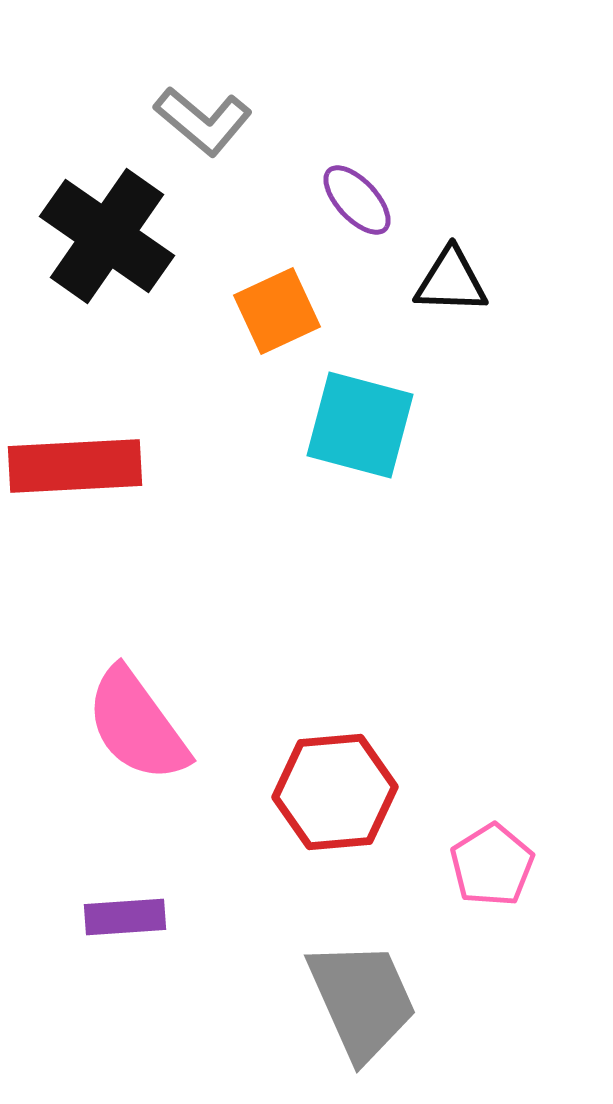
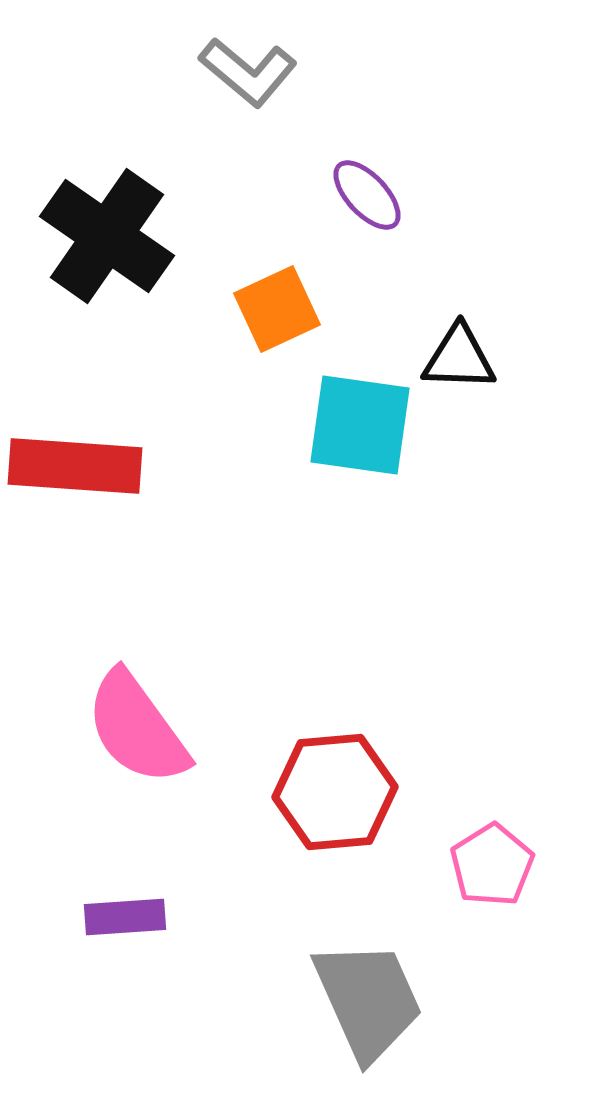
gray L-shape: moved 45 px right, 49 px up
purple ellipse: moved 10 px right, 5 px up
black triangle: moved 8 px right, 77 px down
orange square: moved 2 px up
cyan square: rotated 7 degrees counterclockwise
red rectangle: rotated 7 degrees clockwise
pink semicircle: moved 3 px down
gray trapezoid: moved 6 px right
